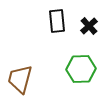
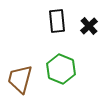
green hexagon: moved 20 px left; rotated 24 degrees clockwise
